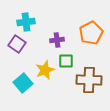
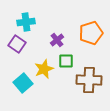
orange pentagon: rotated 10 degrees clockwise
purple cross: rotated 32 degrees counterclockwise
yellow star: moved 1 px left, 1 px up
